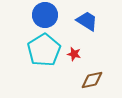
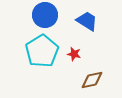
cyan pentagon: moved 2 px left, 1 px down
